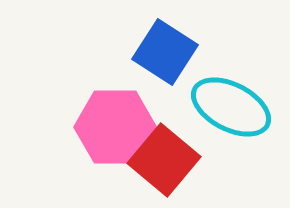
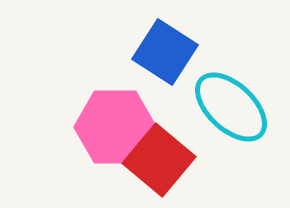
cyan ellipse: rotated 16 degrees clockwise
red square: moved 5 px left
